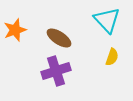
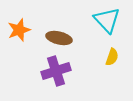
orange star: moved 4 px right
brown ellipse: rotated 20 degrees counterclockwise
